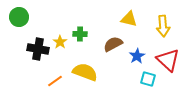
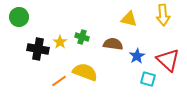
yellow arrow: moved 11 px up
green cross: moved 2 px right, 3 px down; rotated 16 degrees clockwise
brown semicircle: rotated 36 degrees clockwise
orange line: moved 4 px right
